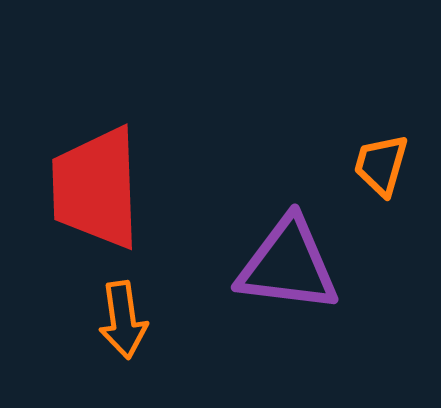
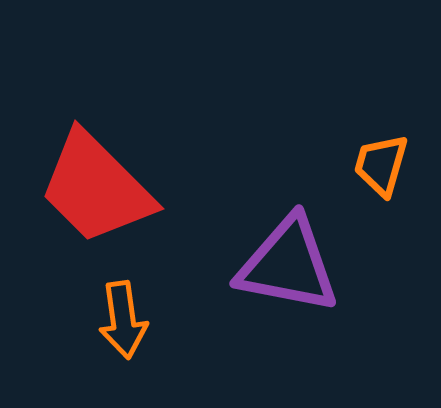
red trapezoid: rotated 43 degrees counterclockwise
purple triangle: rotated 4 degrees clockwise
